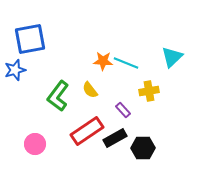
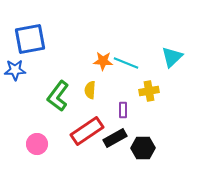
blue star: rotated 15 degrees clockwise
yellow semicircle: rotated 42 degrees clockwise
purple rectangle: rotated 42 degrees clockwise
pink circle: moved 2 px right
